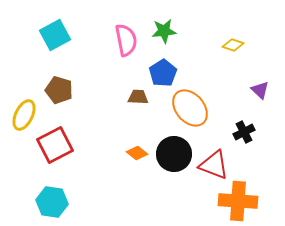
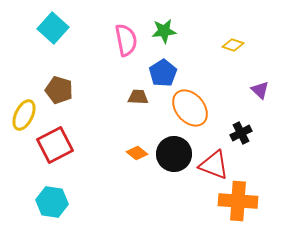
cyan square: moved 2 px left, 7 px up; rotated 20 degrees counterclockwise
black cross: moved 3 px left, 1 px down
